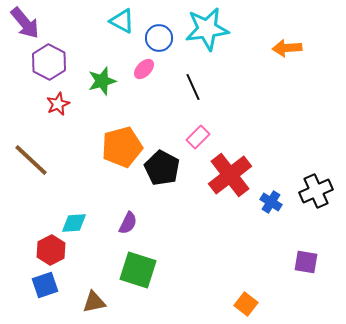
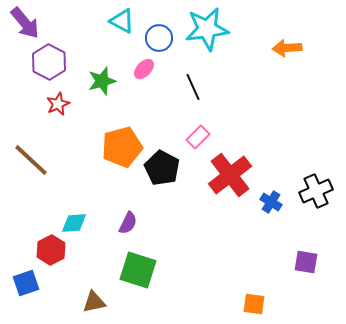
blue square: moved 19 px left, 2 px up
orange square: moved 8 px right; rotated 30 degrees counterclockwise
